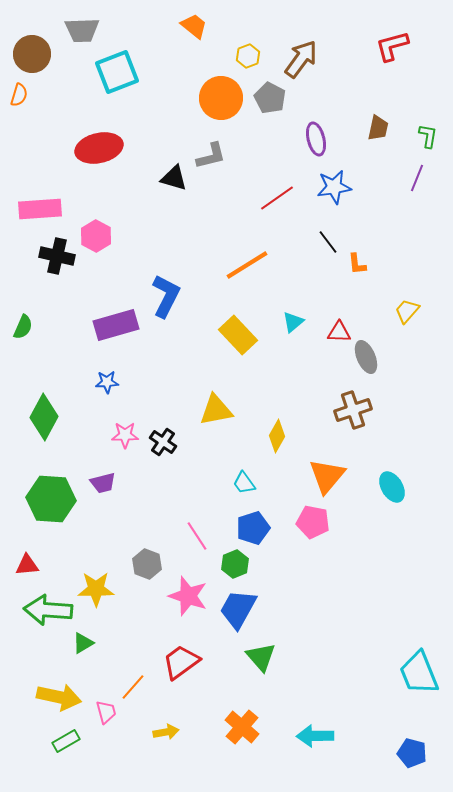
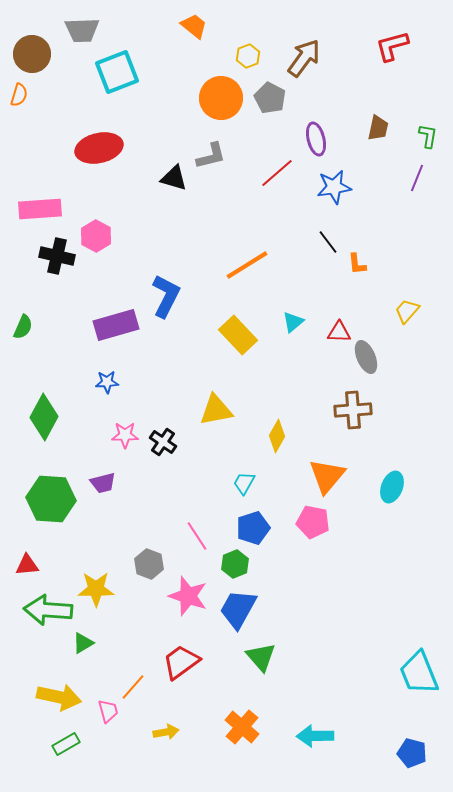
brown arrow at (301, 59): moved 3 px right, 1 px up
red line at (277, 198): moved 25 px up; rotated 6 degrees counterclockwise
brown cross at (353, 410): rotated 15 degrees clockwise
cyan trapezoid at (244, 483): rotated 65 degrees clockwise
cyan ellipse at (392, 487): rotated 52 degrees clockwise
gray hexagon at (147, 564): moved 2 px right
pink trapezoid at (106, 712): moved 2 px right, 1 px up
green rectangle at (66, 741): moved 3 px down
